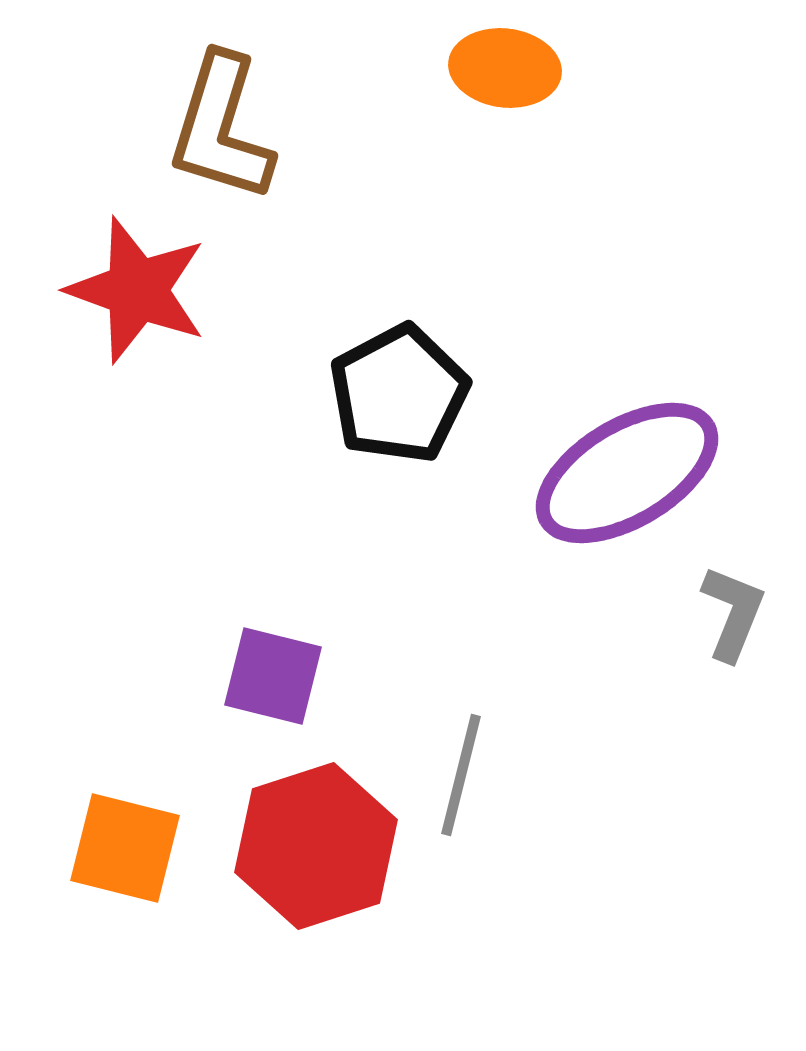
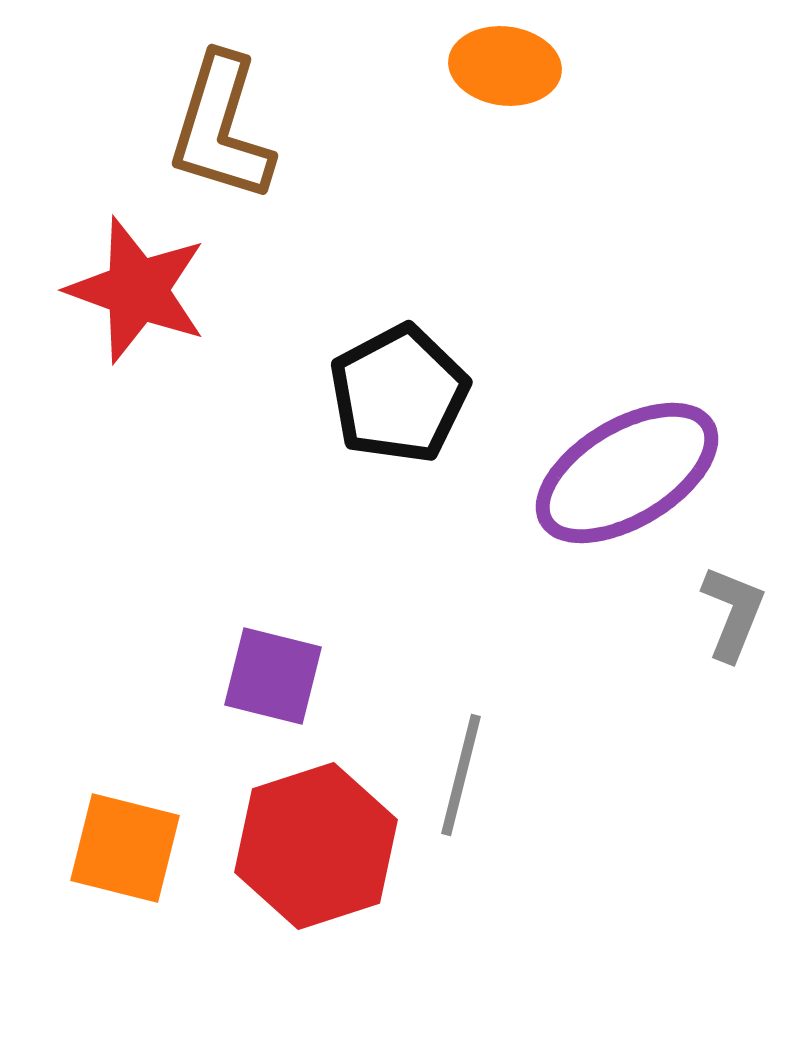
orange ellipse: moved 2 px up
